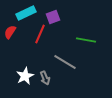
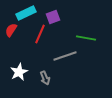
red semicircle: moved 1 px right, 2 px up
green line: moved 2 px up
gray line: moved 6 px up; rotated 50 degrees counterclockwise
white star: moved 6 px left, 4 px up
